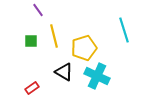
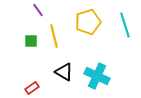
cyan line: moved 1 px right, 5 px up
yellow pentagon: moved 4 px right, 26 px up
